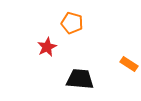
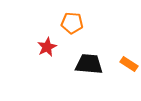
orange pentagon: rotated 10 degrees counterclockwise
black trapezoid: moved 9 px right, 15 px up
